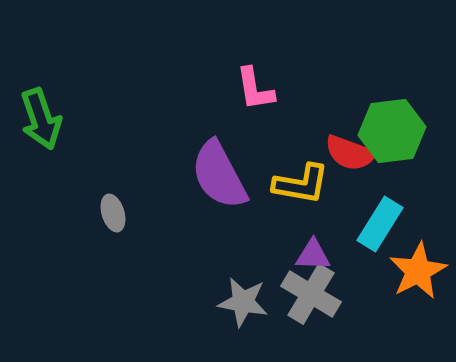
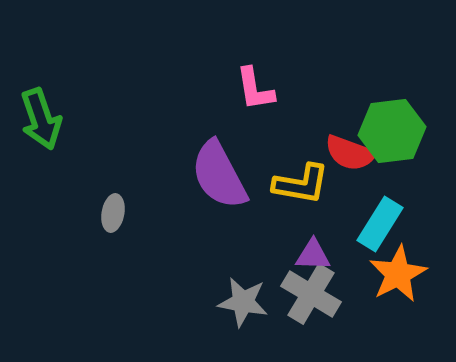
gray ellipse: rotated 27 degrees clockwise
orange star: moved 20 px left, 3 px down
